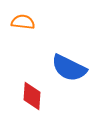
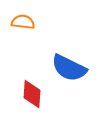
red diamond: moved 2 px up
